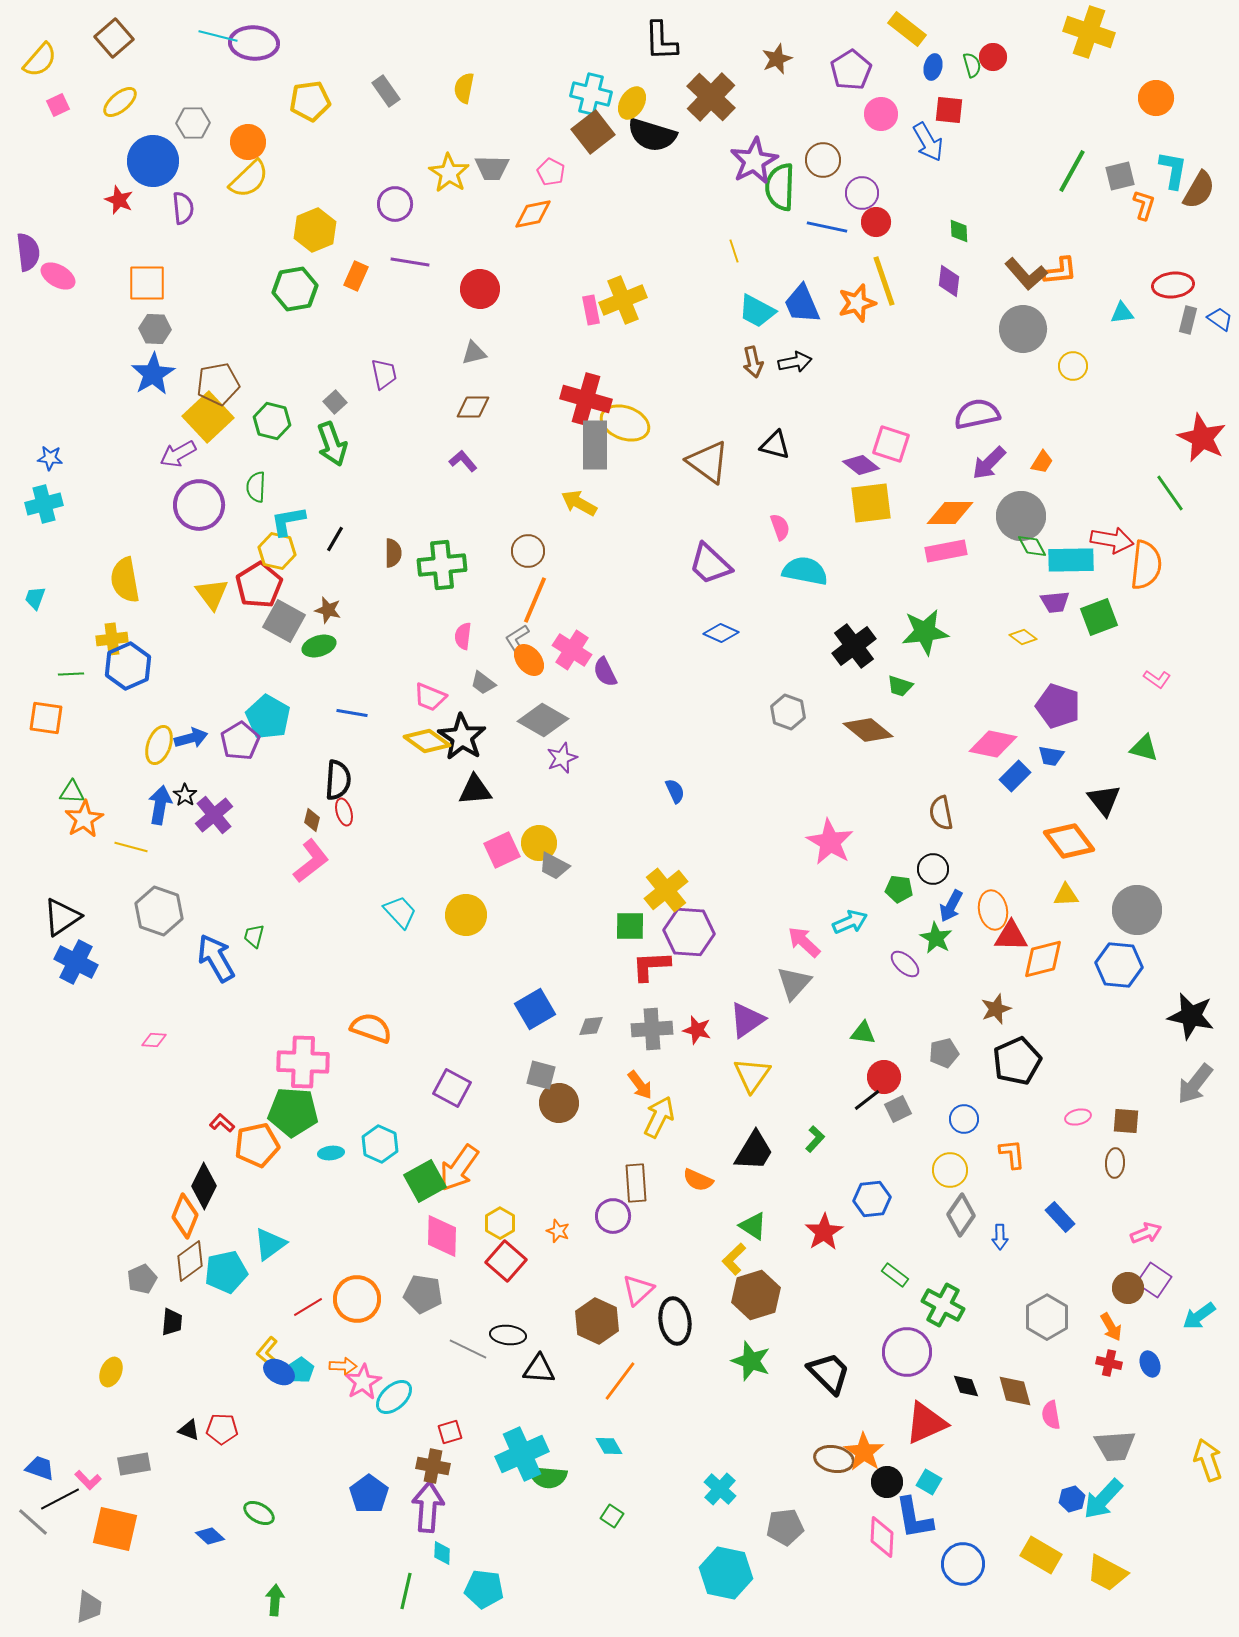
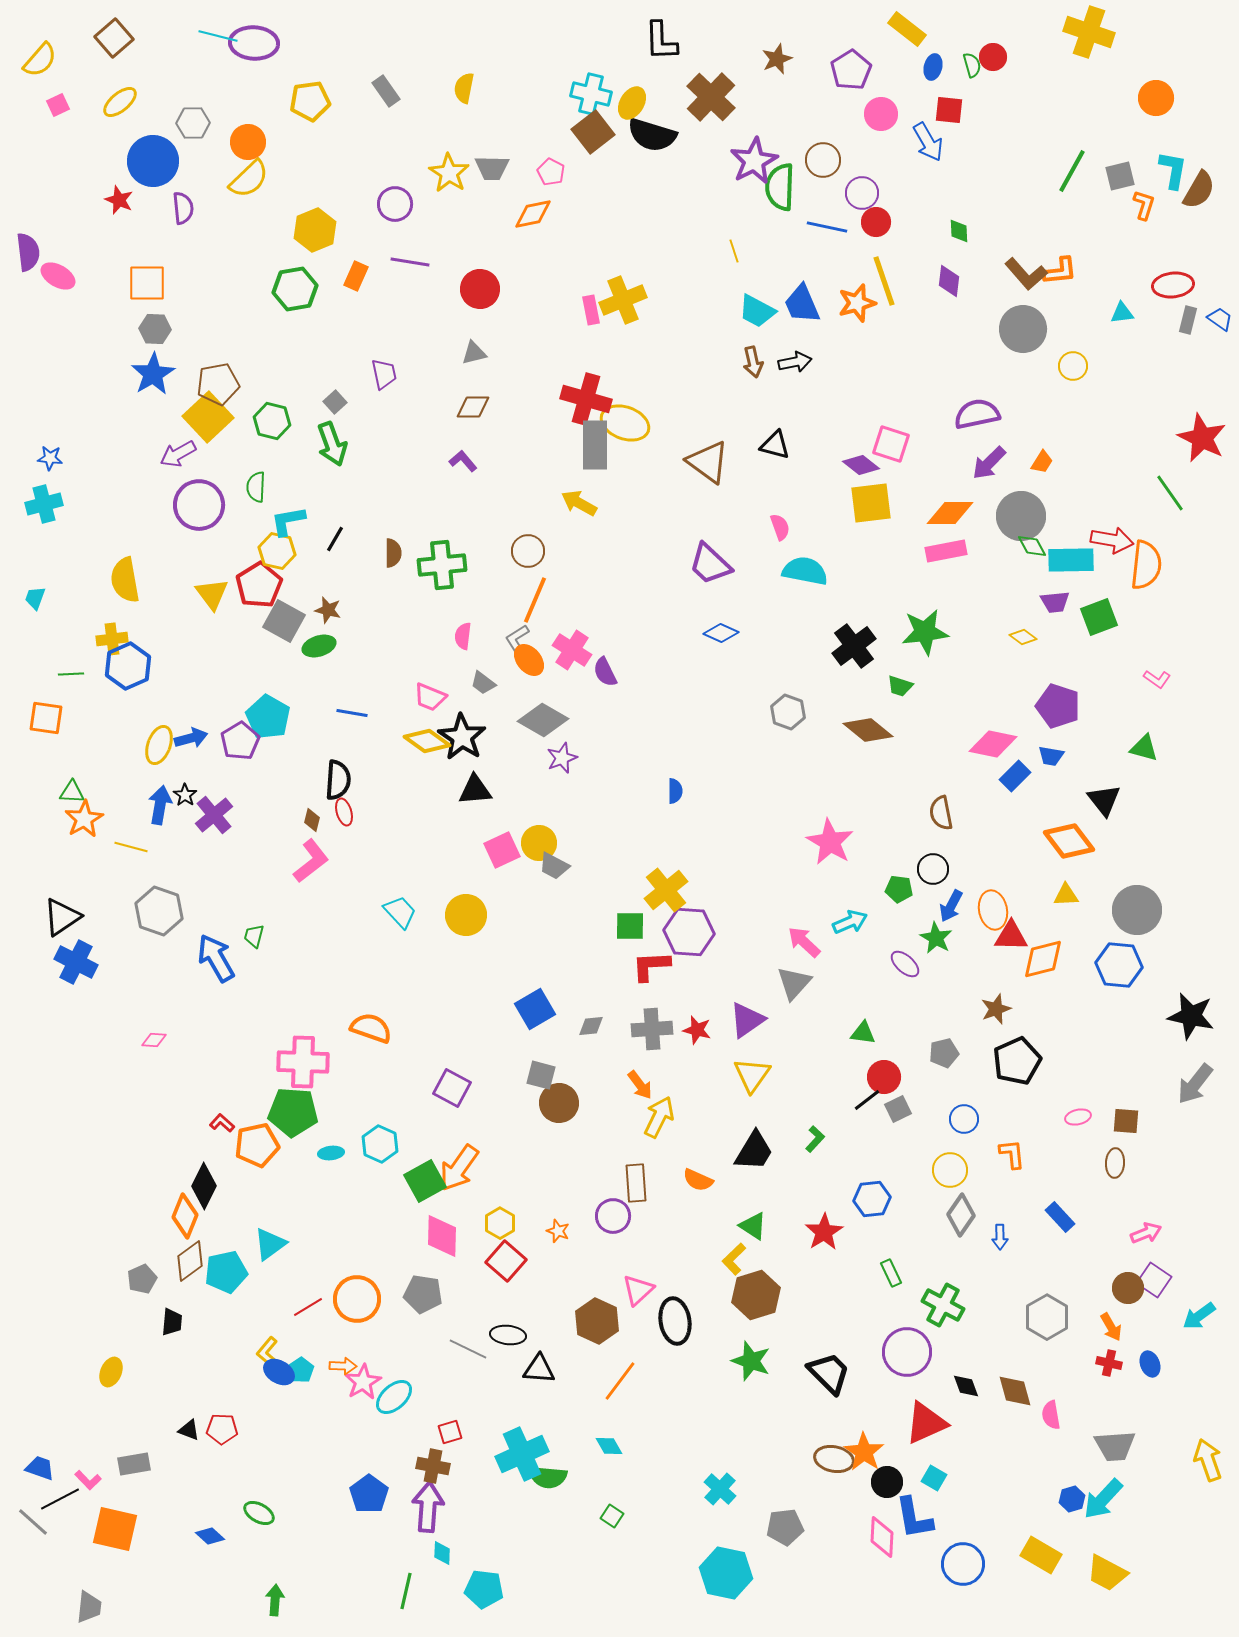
blue semicircle at (675, 791): rotated 25 degrees clockwise
green rectangle at (895, 1275): moved 4 px left, 2 px up; rotated 28 degrees clockwise
cyan square at (929, 1482): moved 5 px right, 4 px up
